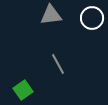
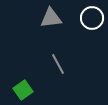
gray triangle: moved 3 px down
